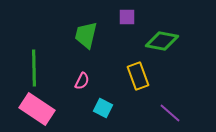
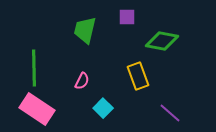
green trapezoid: moved 1 px left, 5 px up
cyan square: rotated 18 degrees clockwise
